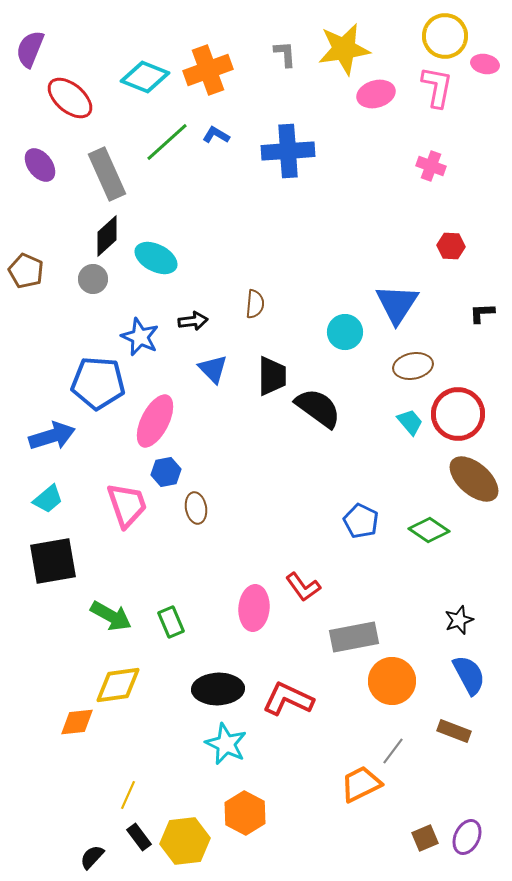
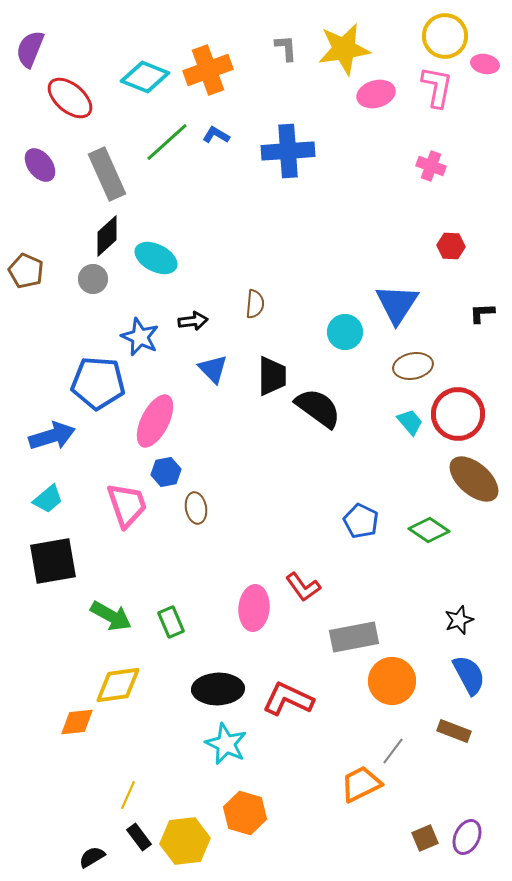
gray L-shape at (285, 54): moved 1 px right, 6 px up
orange hexagon at (245, 813): rotated 12 degrees counterclockwise
black semicircle at (92, 857): rotated 16 degrees clockwise
